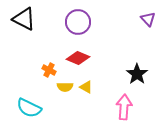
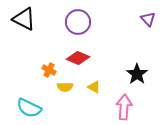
yellow triangle: moved 8 px right
